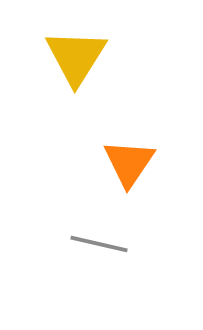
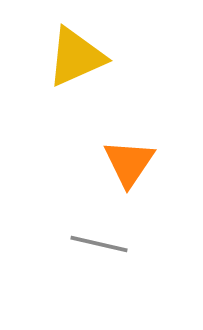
yellow triangle: rotated 34 degrees clockwise
